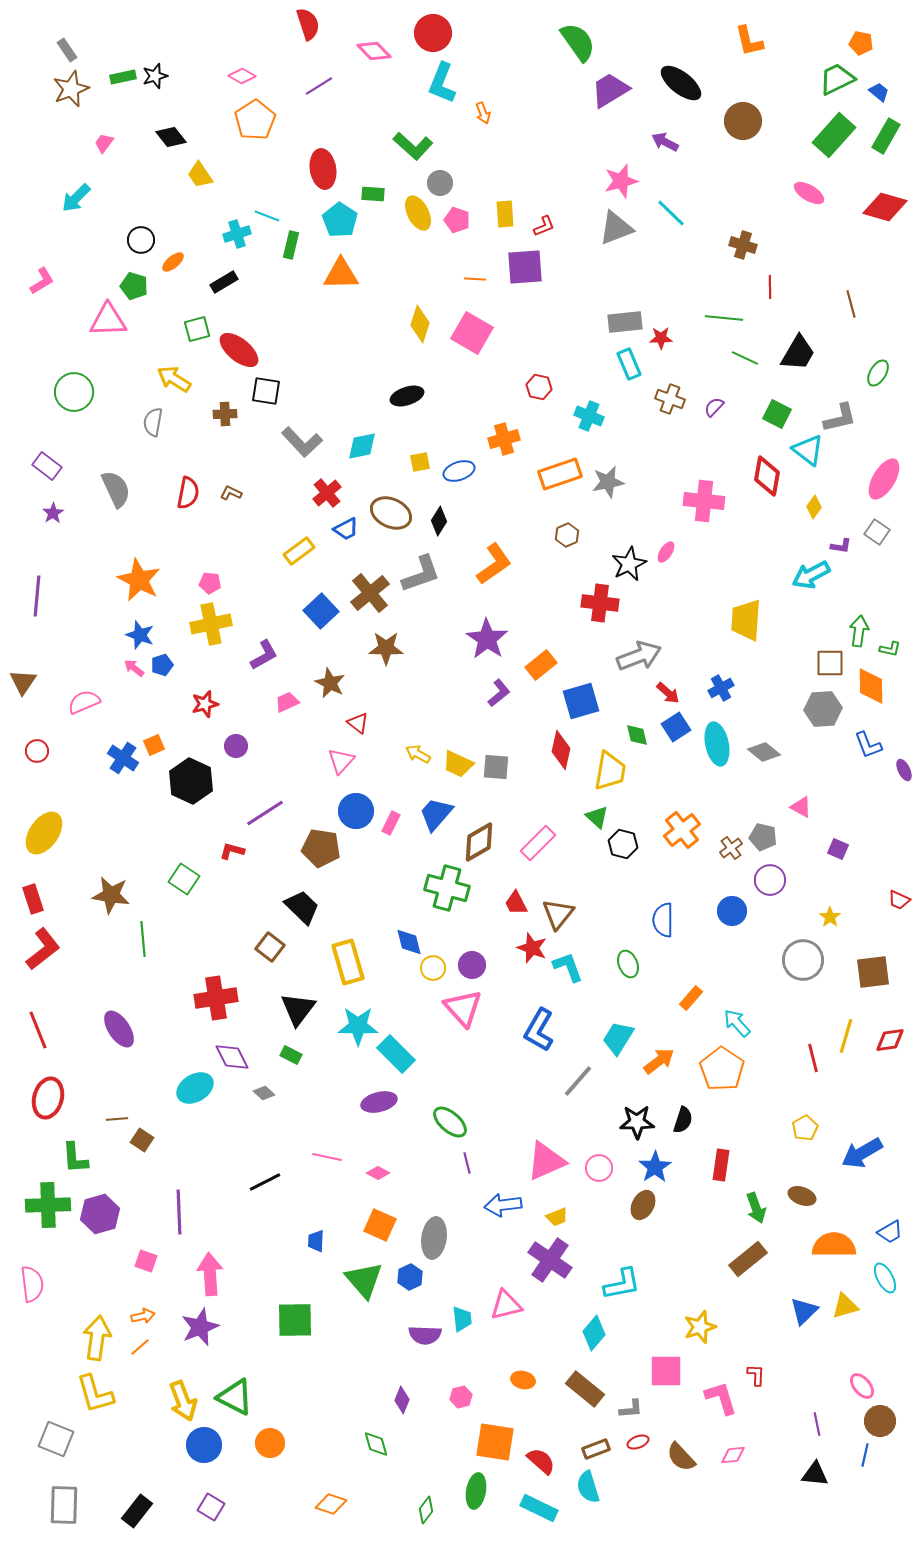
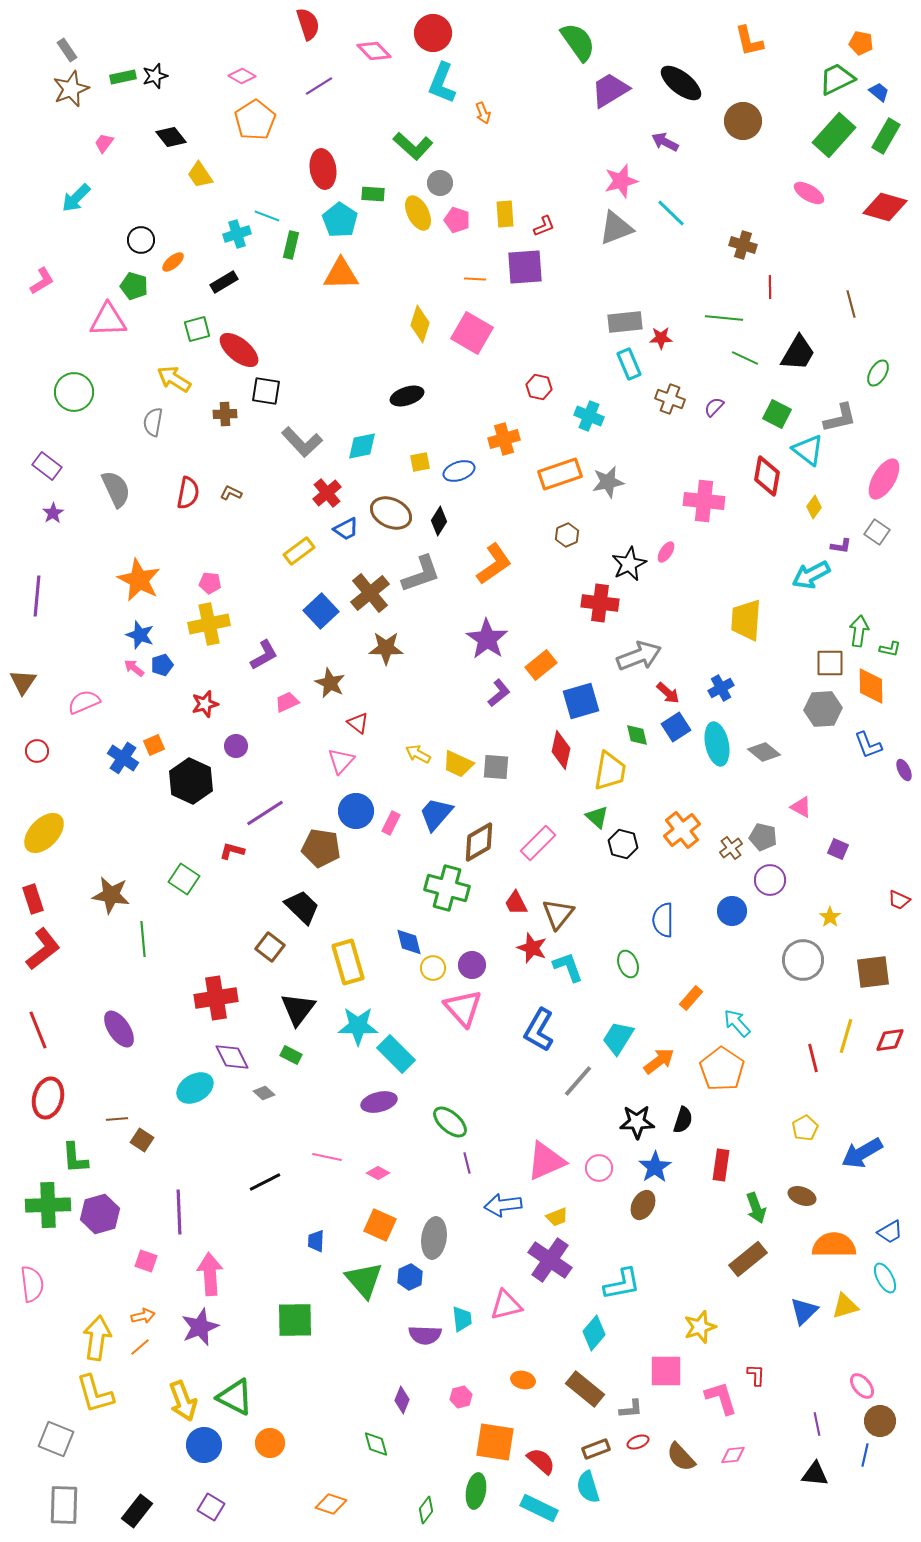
yellow cross at (211, 624): moved 2 px left
yellow ellipse at (44, 833): rotated 9 degrees clockwise
